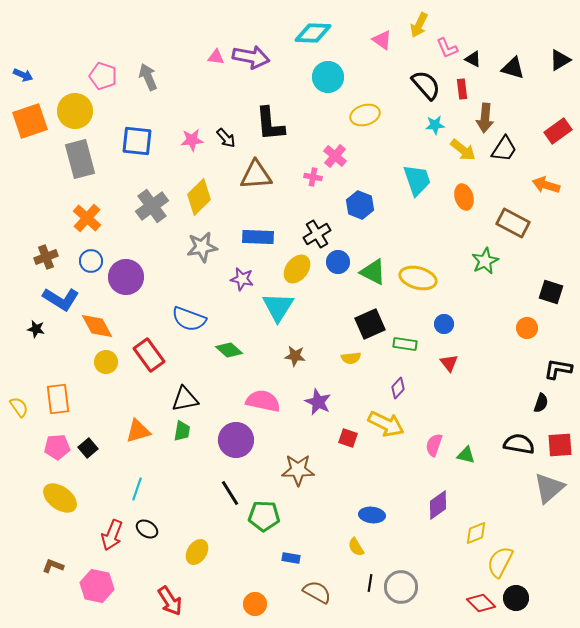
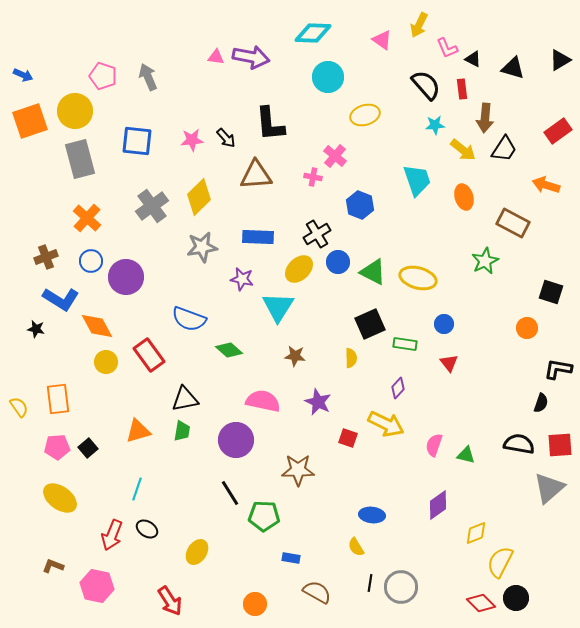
yellow ellipse at (297, 269): moved 2 px right; rotated 8 degrees clockwise
yellow semicircle at (351, 358): rotated 84 degrees counterclockwise
